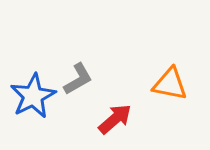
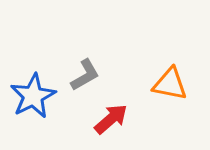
gray L-shape: moved 7 px right, 4 px up
red arrow: moved 4 px left
